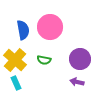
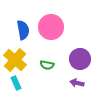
pink circle: moved 1 px right
green semicircle: moved 3 px right, 5 px down
purple arrow: moved 1 px down
